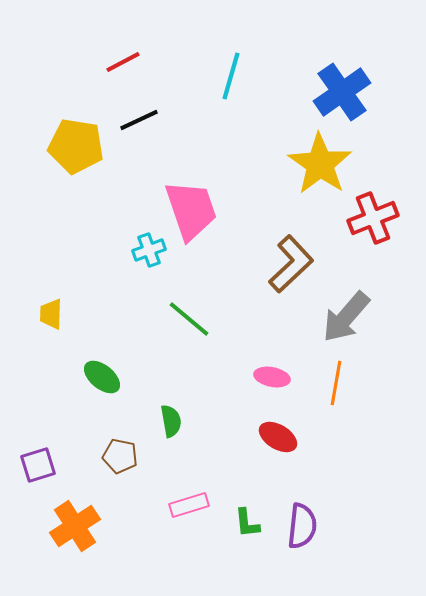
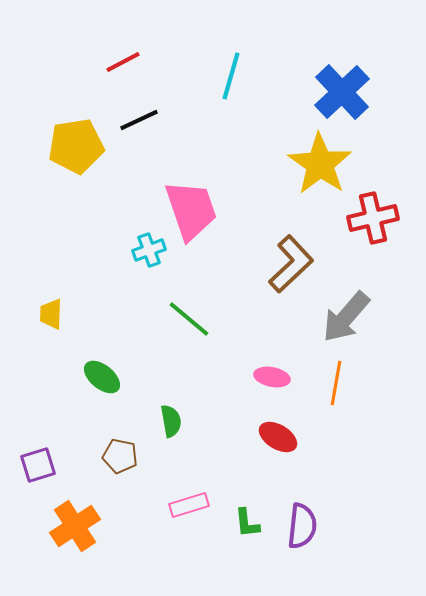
blue cross: rotated 8 degrees counterclockwise
yellow pentagon: rotated 18 degrees counterclockwise
red cross: rotated 9 degrees clockwise
